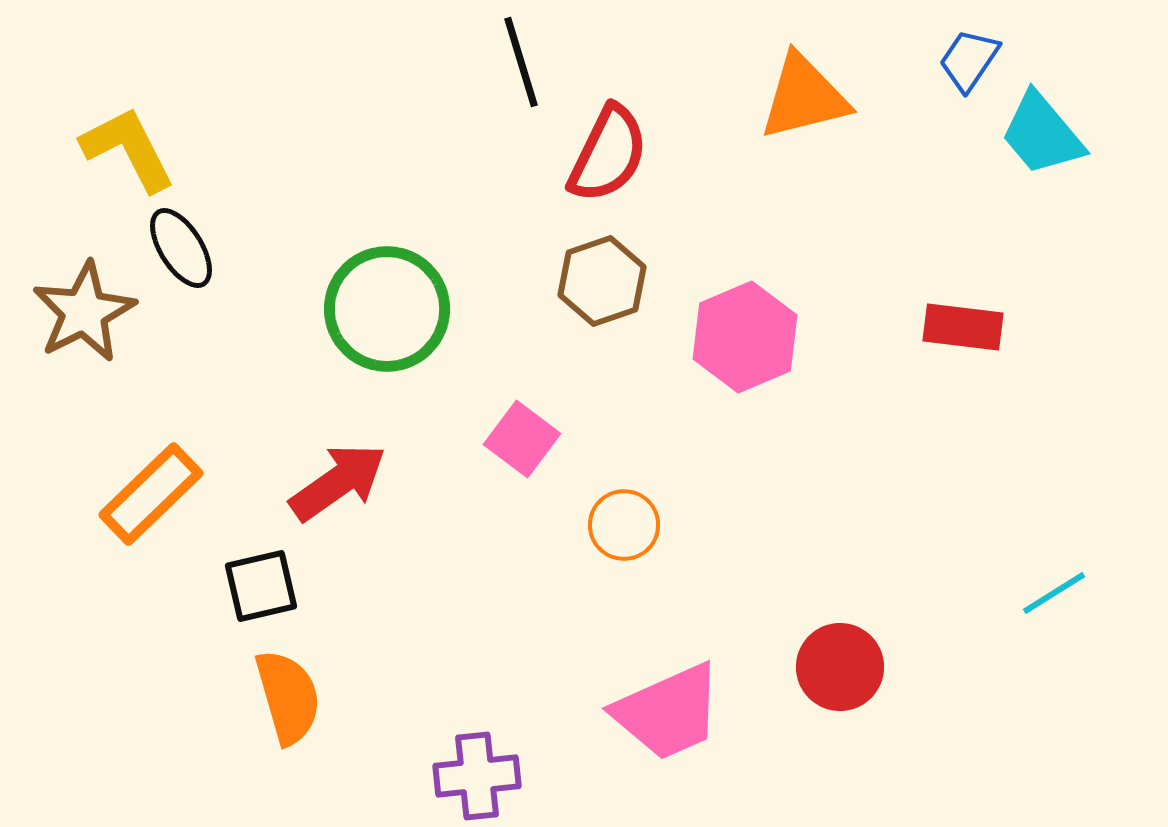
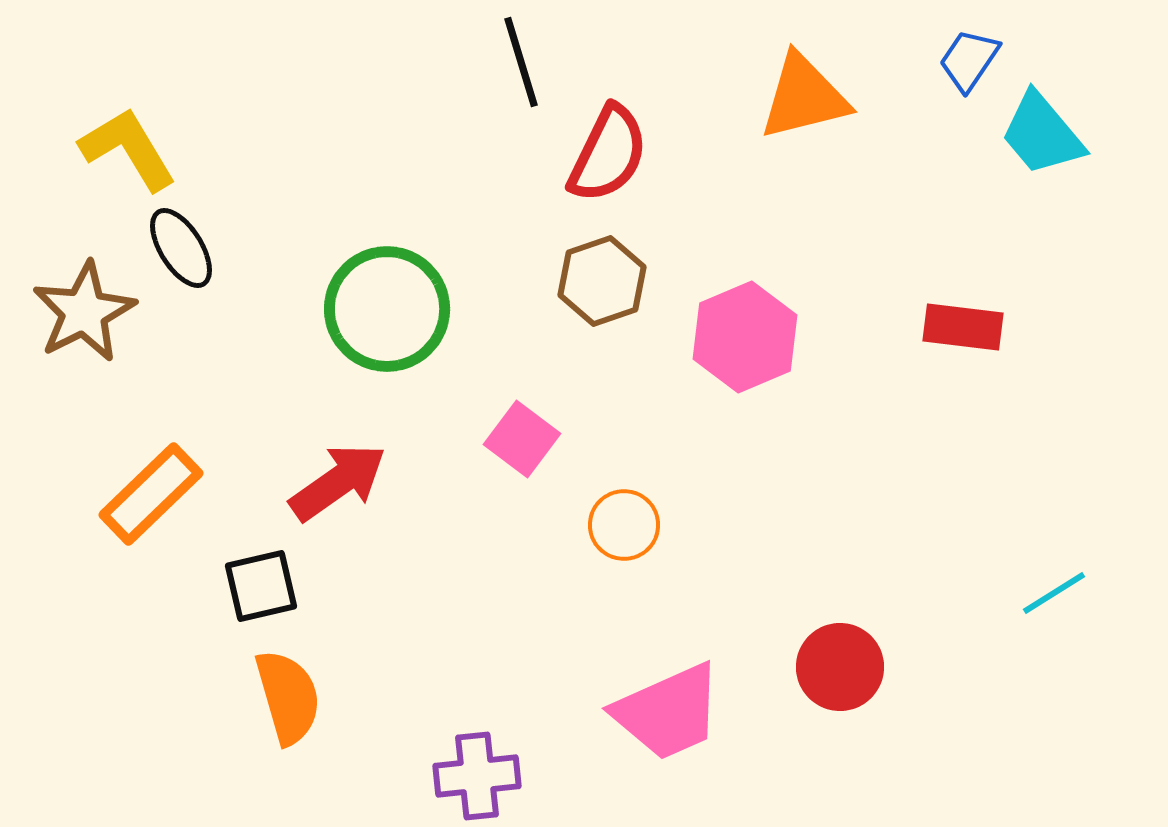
yellow L-shape: rotated 4 degrees counterclockwise
